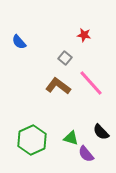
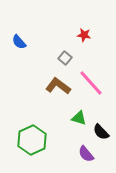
green triangle: moved 8 px right, 20 px up
